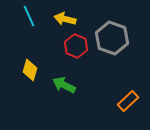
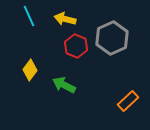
gray hexagon: rotated 16 degrees clockwise
yellow diamond: rotated 20 degrees clockwise
